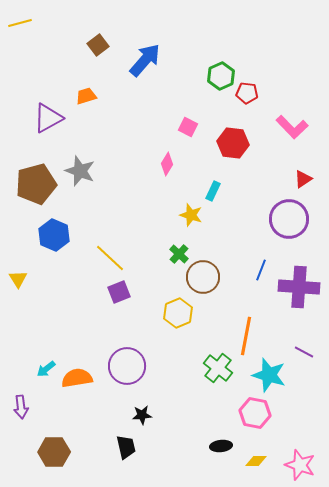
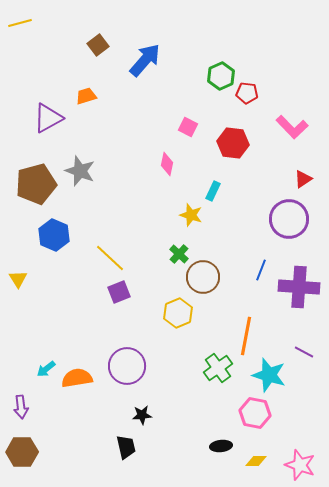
pink diamond at (167, 164): rotated 20 degrees counterclockwise
green cross at (218, 368): rotated 16 degrees clockwise
brown hexagon at (54, 452): moved 32 px left
